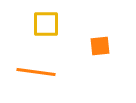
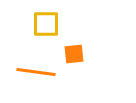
orange square: moved 26 px left, 8 px down
